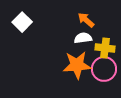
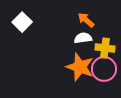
orange star: moved 3 px right, 2 px down; rotated 24 degrees clockwise
